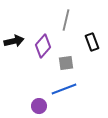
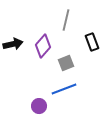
black arrow: moved 1 px left, 3 px down
gray square: rotated 14 degrees counterclockwise
